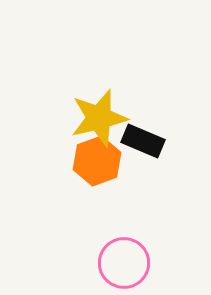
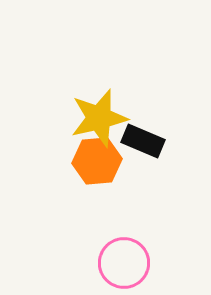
orange hexagon: rotated 15 degrees clockwise
